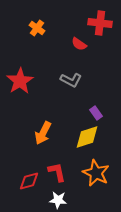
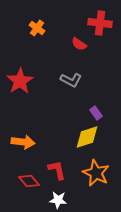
orange arrow: moved 20 px left, 9 px down; rotated 110 degrees counterclockwise
red L-shape: moved 2 px up
red diamond: rotated 65 degrees clockwise
